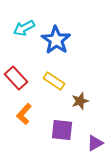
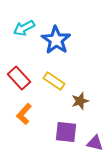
red rectangle: moved 3 px right
purple square: moved 4 px right, 2 px down
purple triangle: rotated 42 degrees clockwise
